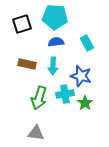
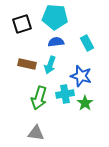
cyan arrow: moved 3 px left, 1 px up; rotated 18 degrees clockwise
